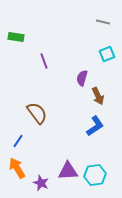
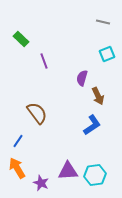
green rectangle: moved 5 px right, 2 px down; rotated 35 degrees clockwise
blue L-shape: moved 3 px left, 1 px up
